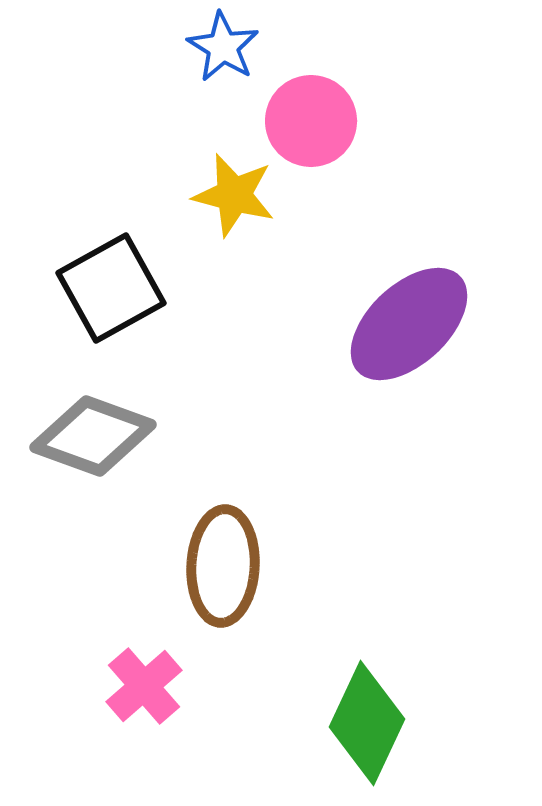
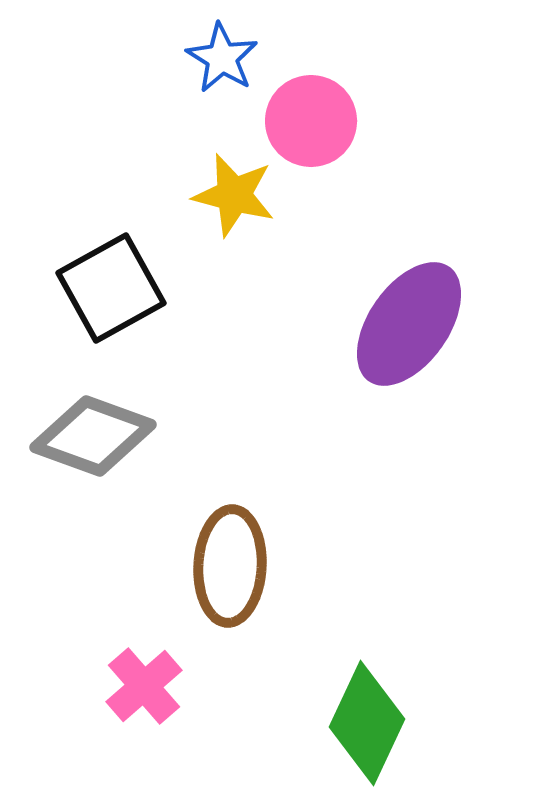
blue star: moved 1 px left, 11 px down
purple ellipse: rotated 12 degrees counterclockwise
brown ellipse: moved 7 px right
